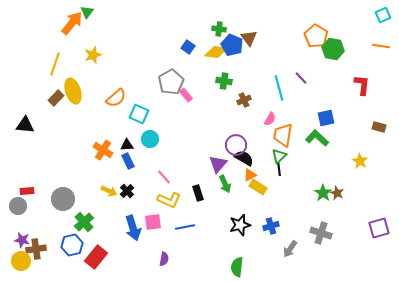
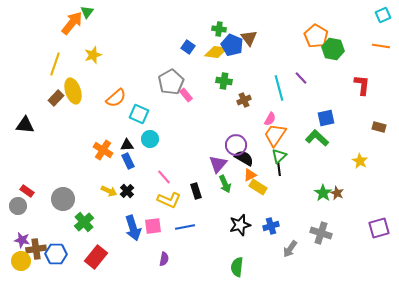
orange trapezoid at (283, 135): moved 8 px left; rotated 25 degrees clockwise
red rectangle at (27, 191): rotated 40 degrees clockwise
black rectangle at (198, 193): moved 2 px left, 2 px up
pink square at (153, 222): moved 4 px down
blue hexagon at (72, 245): moved 16 px left, 9 px down; rotated 15 degrees clockwise
